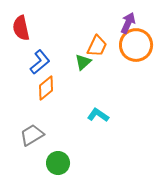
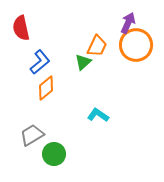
green circle: moved 4 px left, 9 px up
